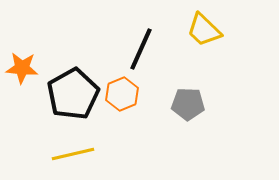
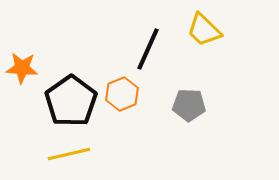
black line: moved 7 px right
black pentagon: moved 2 px left, 7 px down; rotated 6 degrees counterclockwise
gray pentagon: moved 1 px right, 1 px down
yellow line: moved 4 px left
